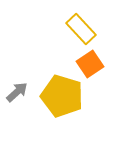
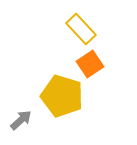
gray arrow: moved 4 px right, 28 px down
